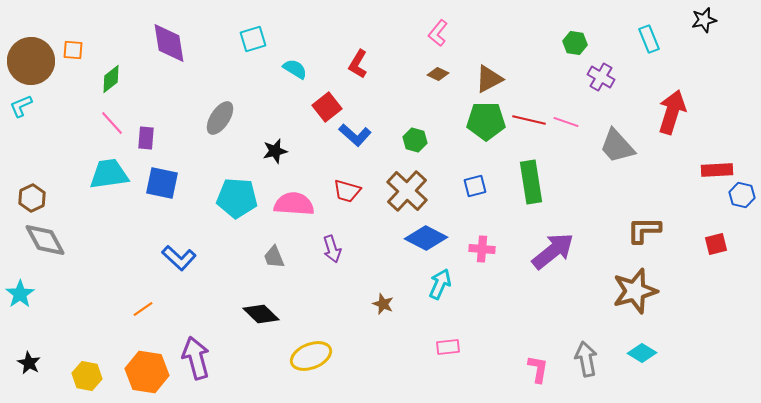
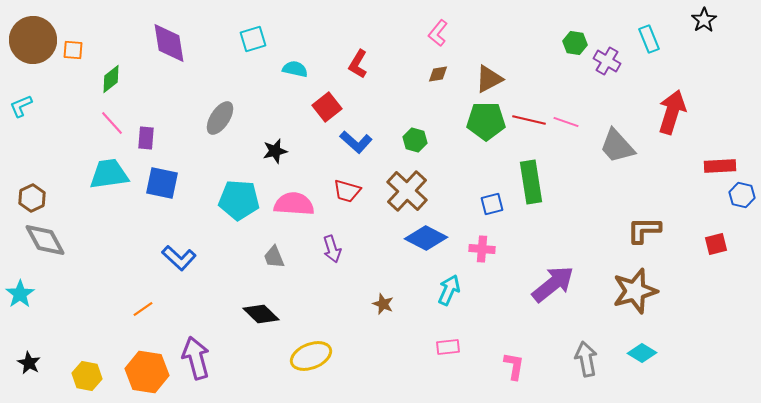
black star at (704, 20): rotated 20 degrees counterclockwise
brown circle at (31, 61): moved 2 px right, 21 px up
cyan semicircle at (295, 69): rotated 20 degrees counterclockwise
brown diamond at (438, 74): rotated 35 degrees counterclockwise
purple cross at (601, 77): moved 6 px right, 16 px up
blue L-shape at (355, 135): moved 1 px right, 7 px down
red rectangle at (717, 170): moved 3 px right, 4 px up
blue square at (475, 186): moved 17 px right, 18 px down
cyan pentagon at (237, 198): moved 2 px right, 2 px down
purple arrow at (553, 251): moved 33 px down
cyan arrow at (440, 284): moved 9 px right, 6 px down
pink L-shape at (538, 369): moved 24 px left, 3 px up
